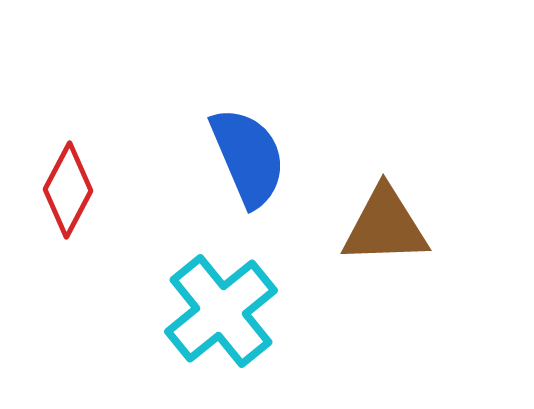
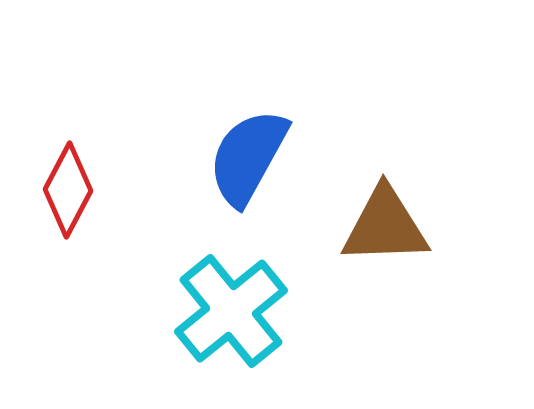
blue semicircle: rotated 128 degrees counterclockwise
cyan cross: moved 10 px right
